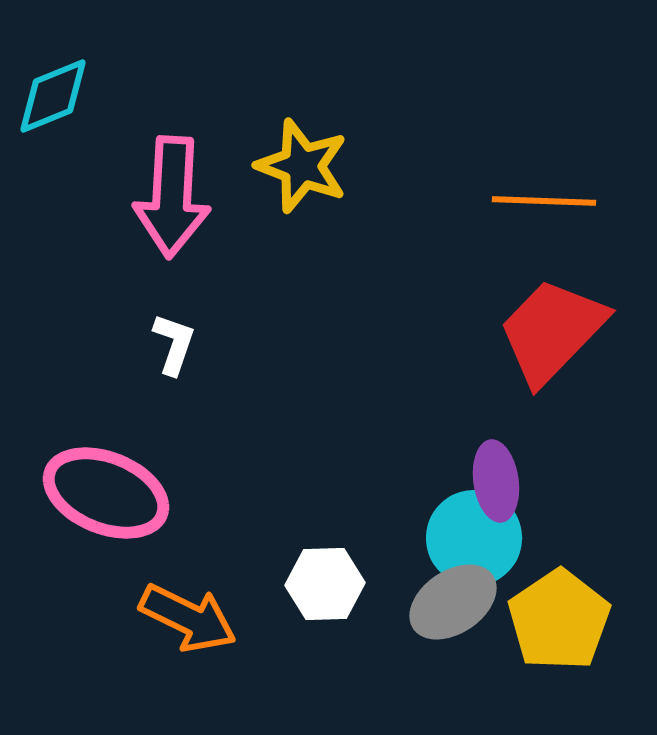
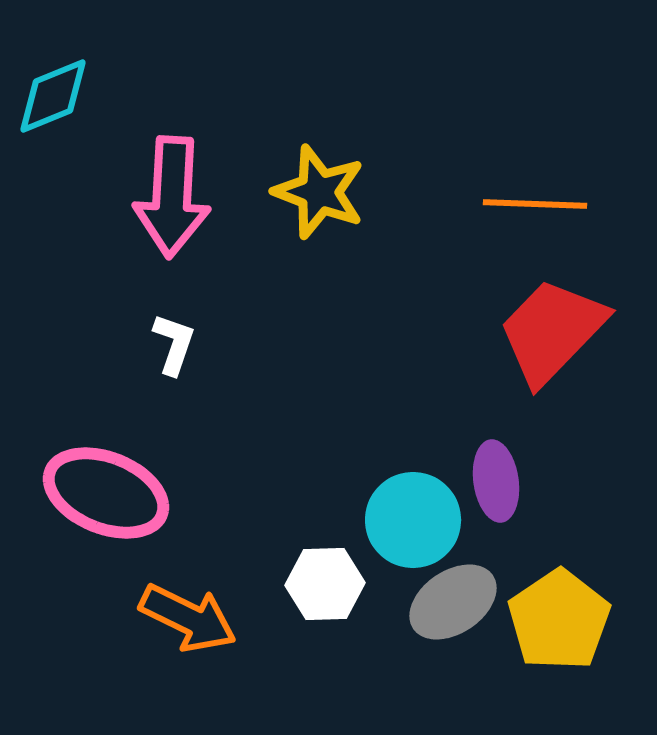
yellow star: moved 17 px right, 26 px down
orange line: moved 9 px left, 3 px down
cyan circle: moved 61 px left, 18 px up
